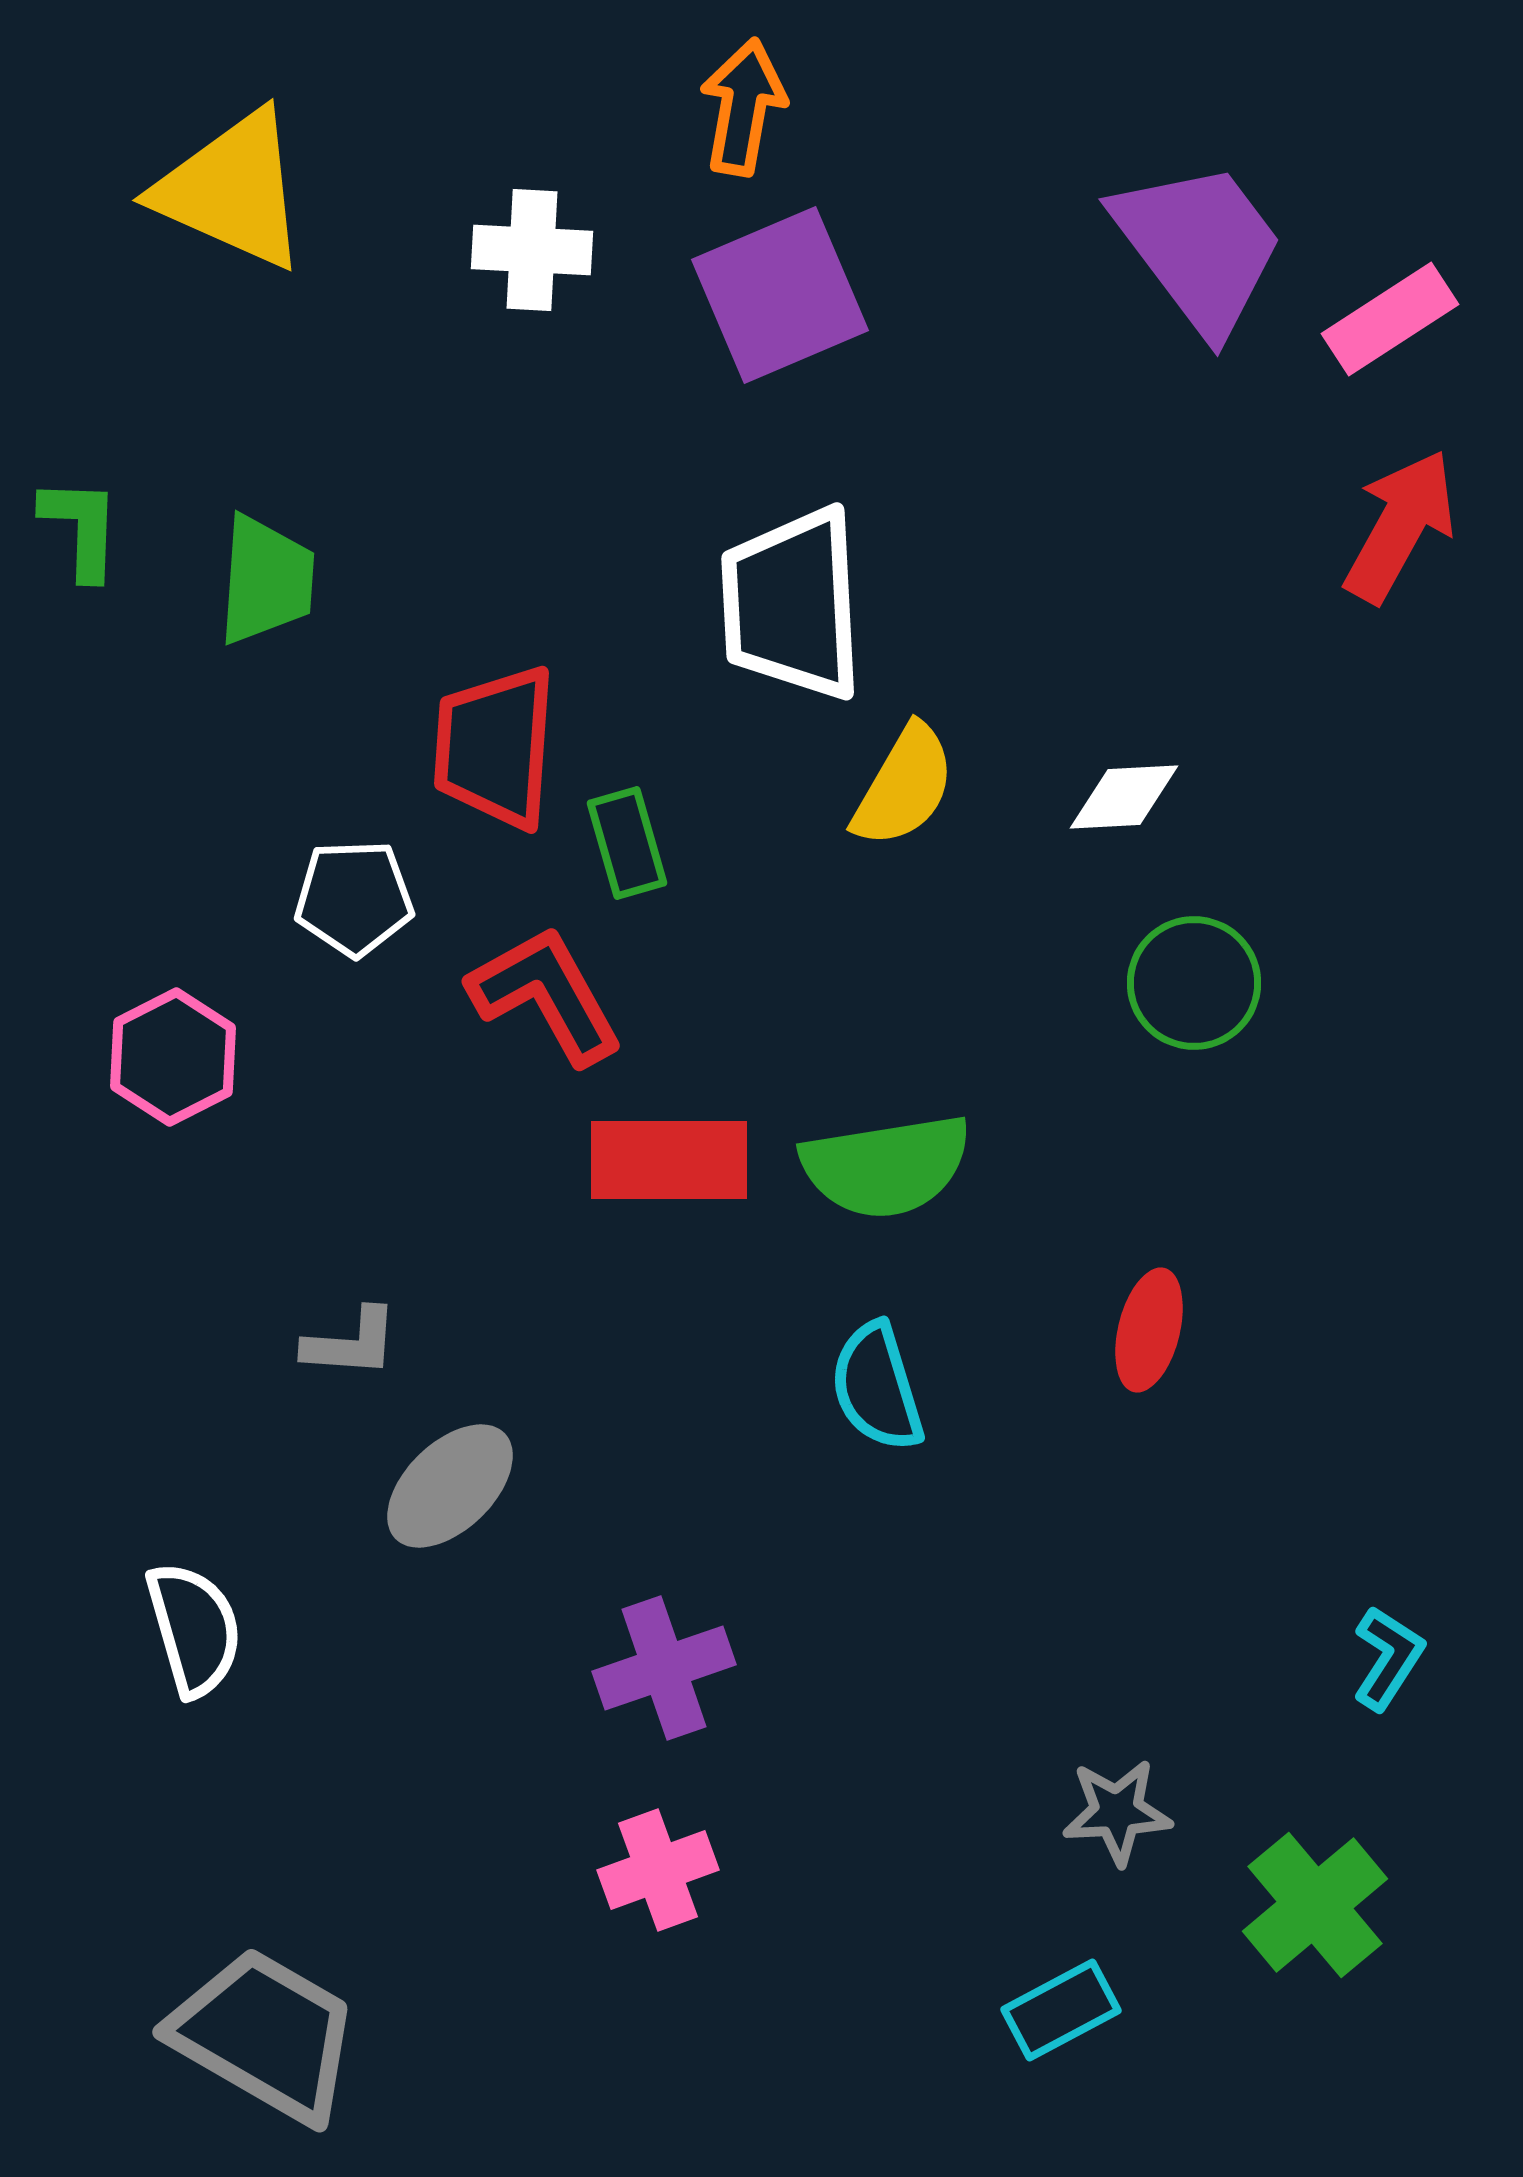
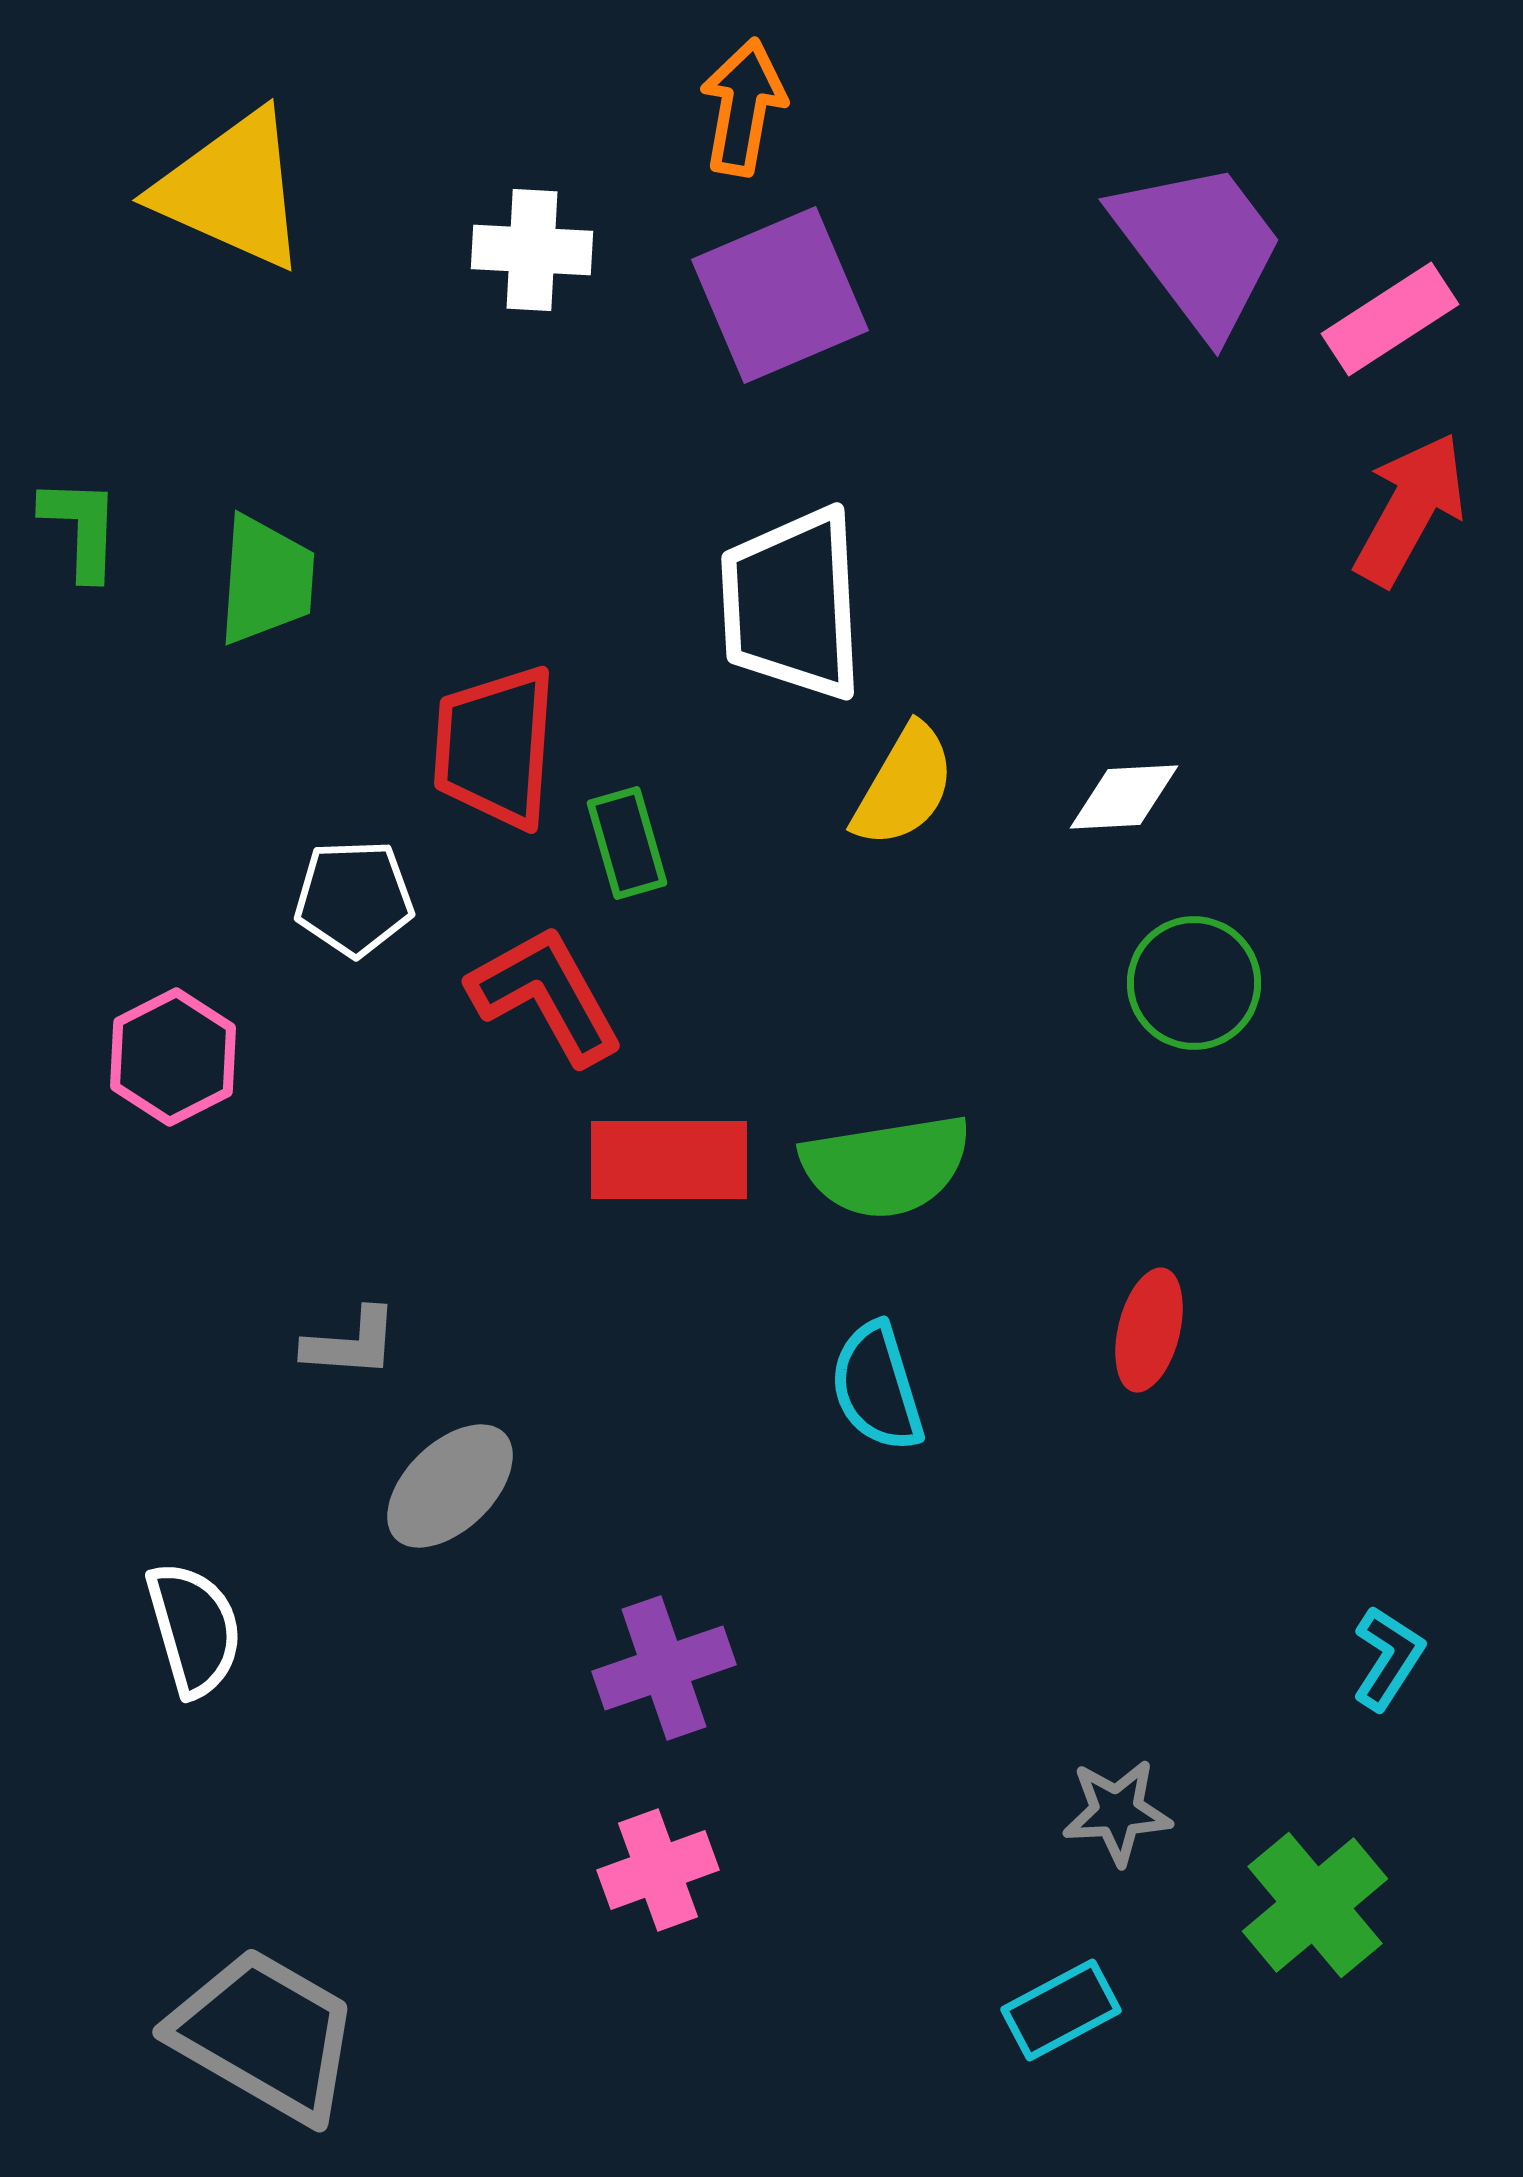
red arrow: moved 10 px right, 17 px up
